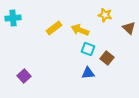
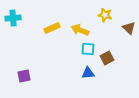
yellow rectangle: moved 2 px left; rotated 14 degrees clockwise
cyan square: rotated 16 degrees counterclockwise
brown square: rotated 24 degrees clockwise
purple square: rotated 32 degrees clockwise
